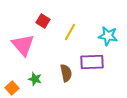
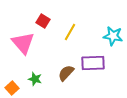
cyan star: moved 5 px right
pink triangle: moved 2 px up
purple rectangle: moved 1 px right, 1 px down
brown semicircle: rotated 126 degrees counterclockwise
